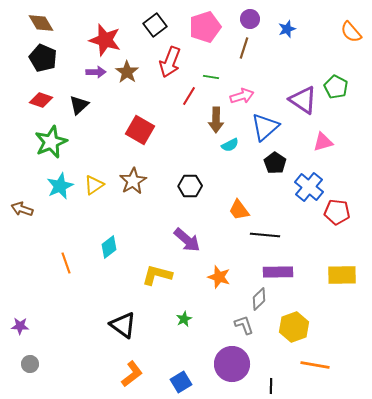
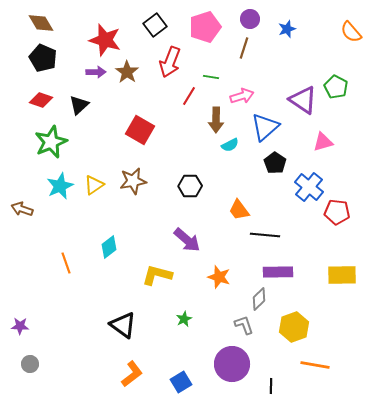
brown star at (133, 181): rotated 20 degrees clockwise
